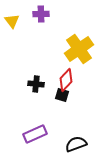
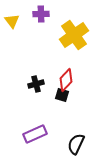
yellow cross: moved 5 px left, 14 px up
black cross: rotated 21 degrees counterclockwise
black semicircle: rotated 45 degrees counterclockwise
